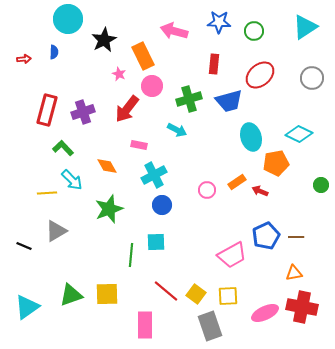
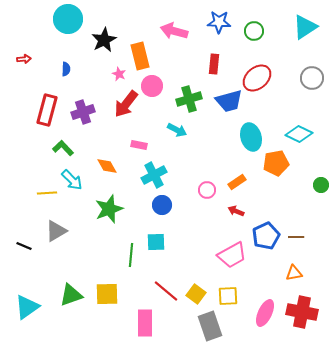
blue semicircle at (54, 52): moved 12 px right, 17 px down
orange rectangle at (143, 56): moved 3 px left; rotated 12 degrees clockwise
red ellipse at (260, 75): moved 3 px left, 3 px down
red arrow at (127, 109): moved 1 px left, 5 px up
red arrow at (260, 191): moved 24 px left, 20 px down
red cross at (302, 307): moved 5 px down
pink ellipse at (265, 313): rotated 40 degrees counterclockwise
pink rectangle at (145, 325): moved 2 px up
